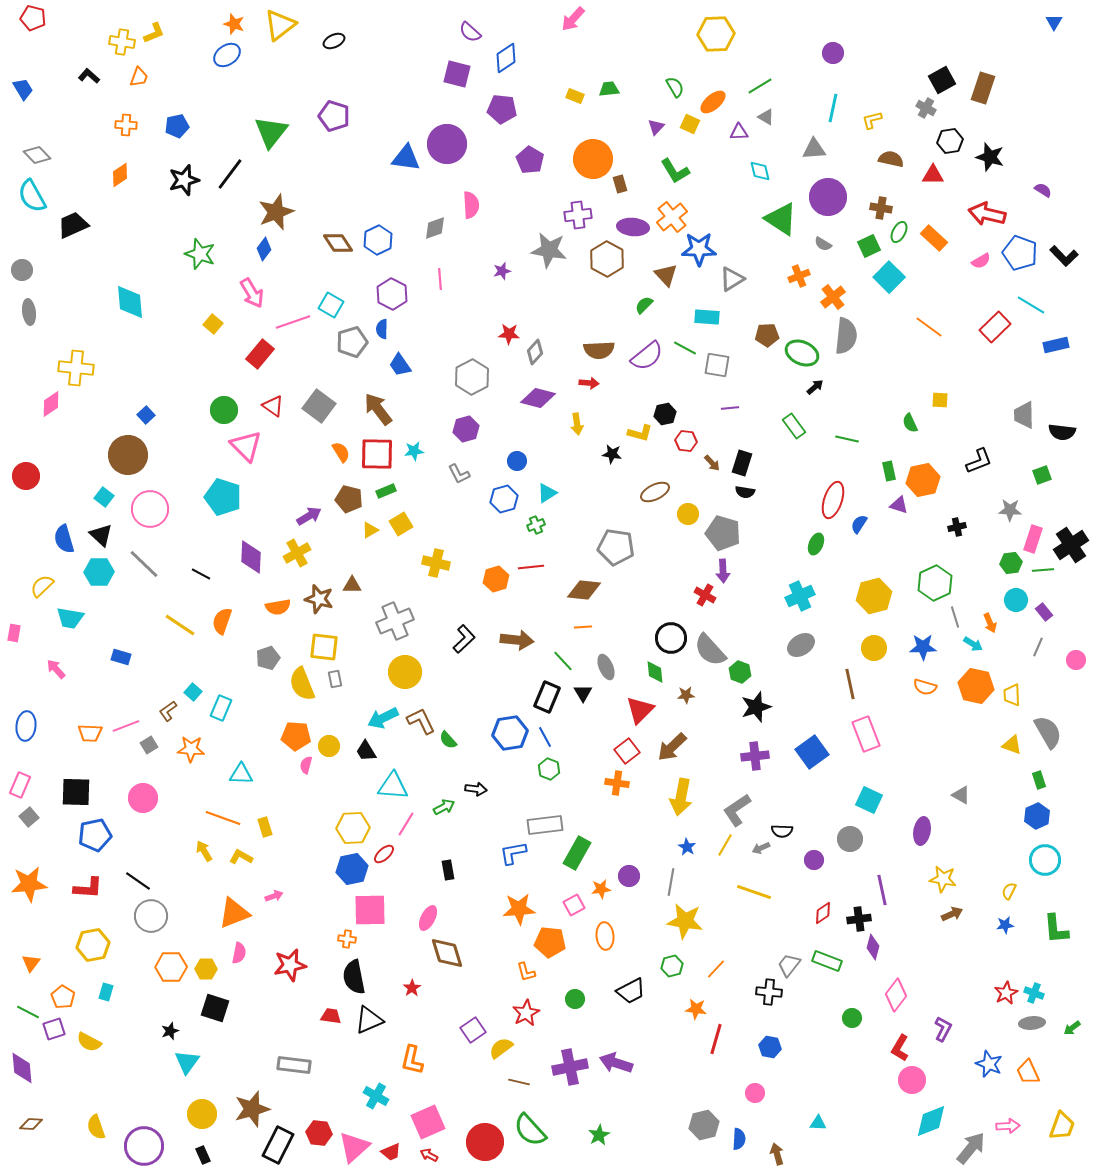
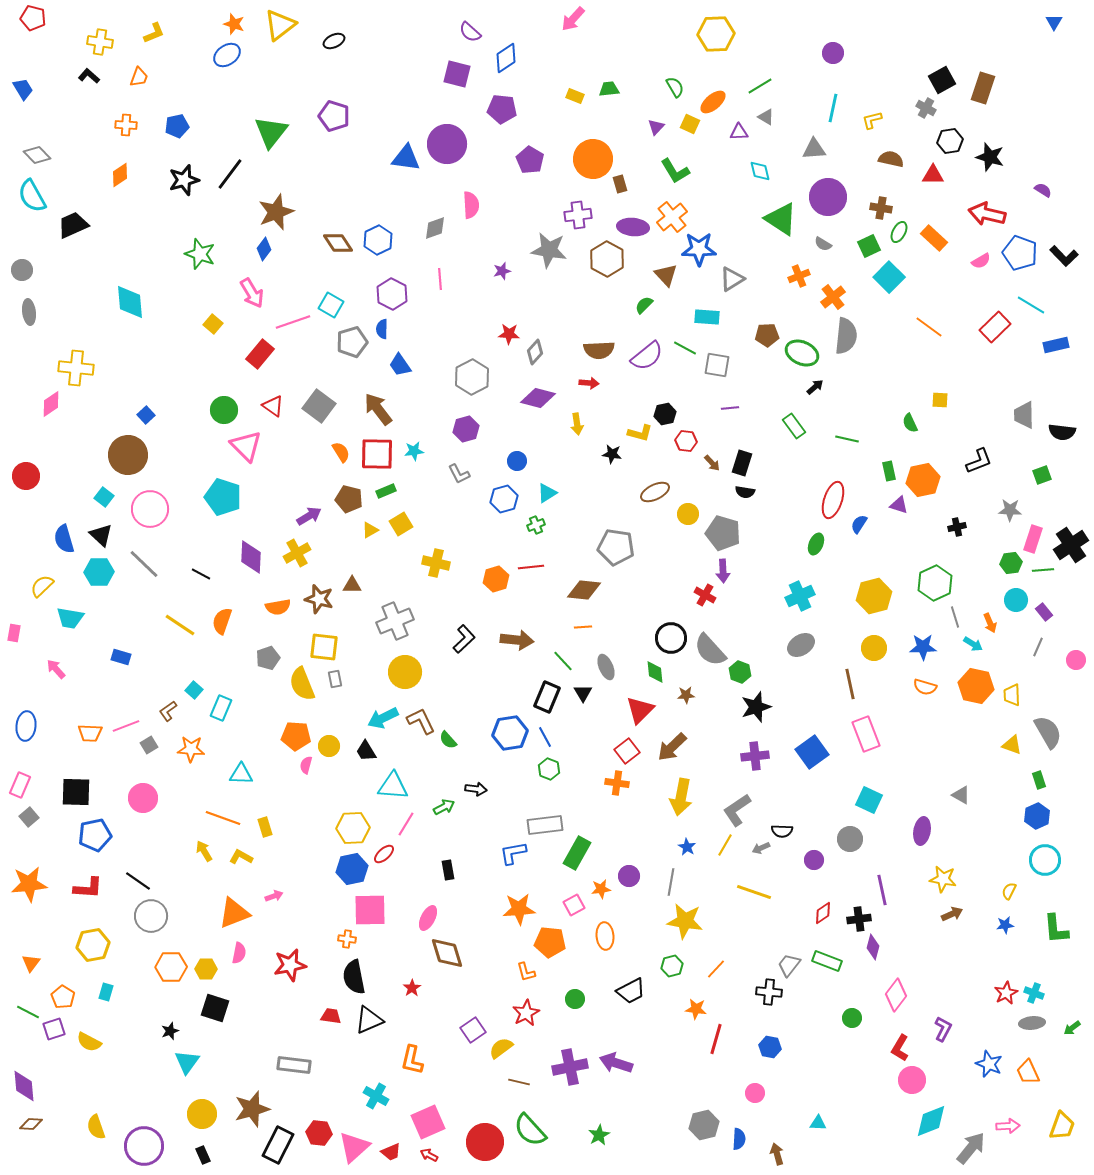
yellow cross at (122, 42): moved 22 px left
cyan square at (193, 692): moved 1 px right, 2 px up
purple diamond at (22, 1068): moved 2 px right, 18 px down
